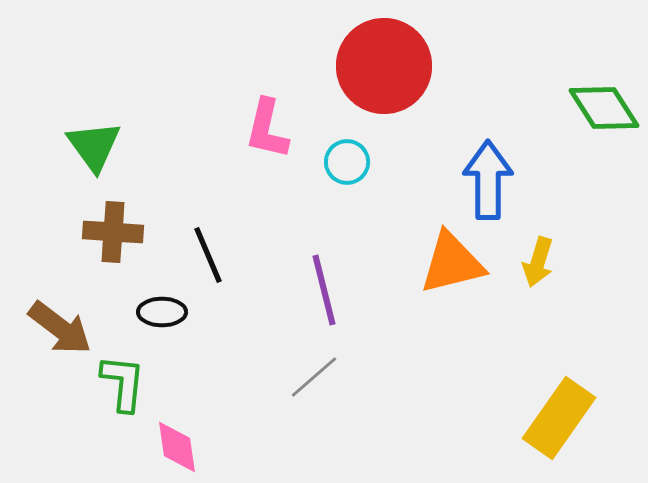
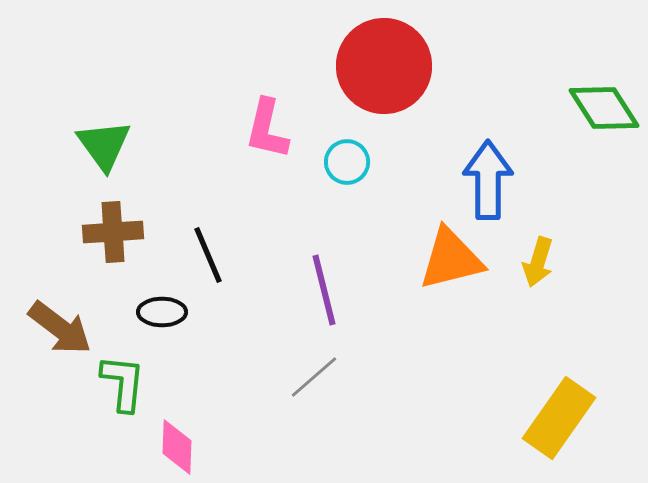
green triangle: moved 10 px right, 1 px up
brown cross: rotated 8 degrees counterclockwise
orange triangle: moved 1 px left, 4 px up
pink diamond: rotated 10 degrees clockwise
